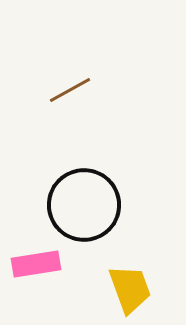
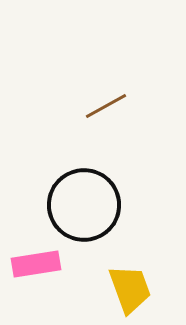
brown line: moved 36 px right, 16 px down
